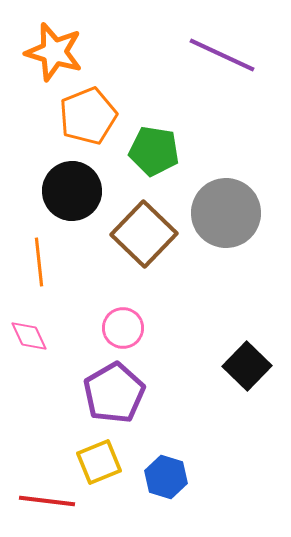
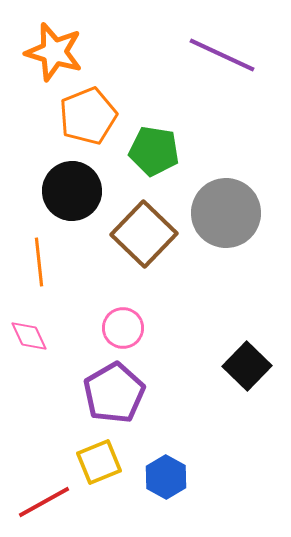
blue hexagon: rotated 12 degrees clockwise
red line: moved 3 px left, 1 px down; rotated 36 degrees counterclockwise
